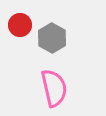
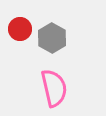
red circle: moved 4 px down
